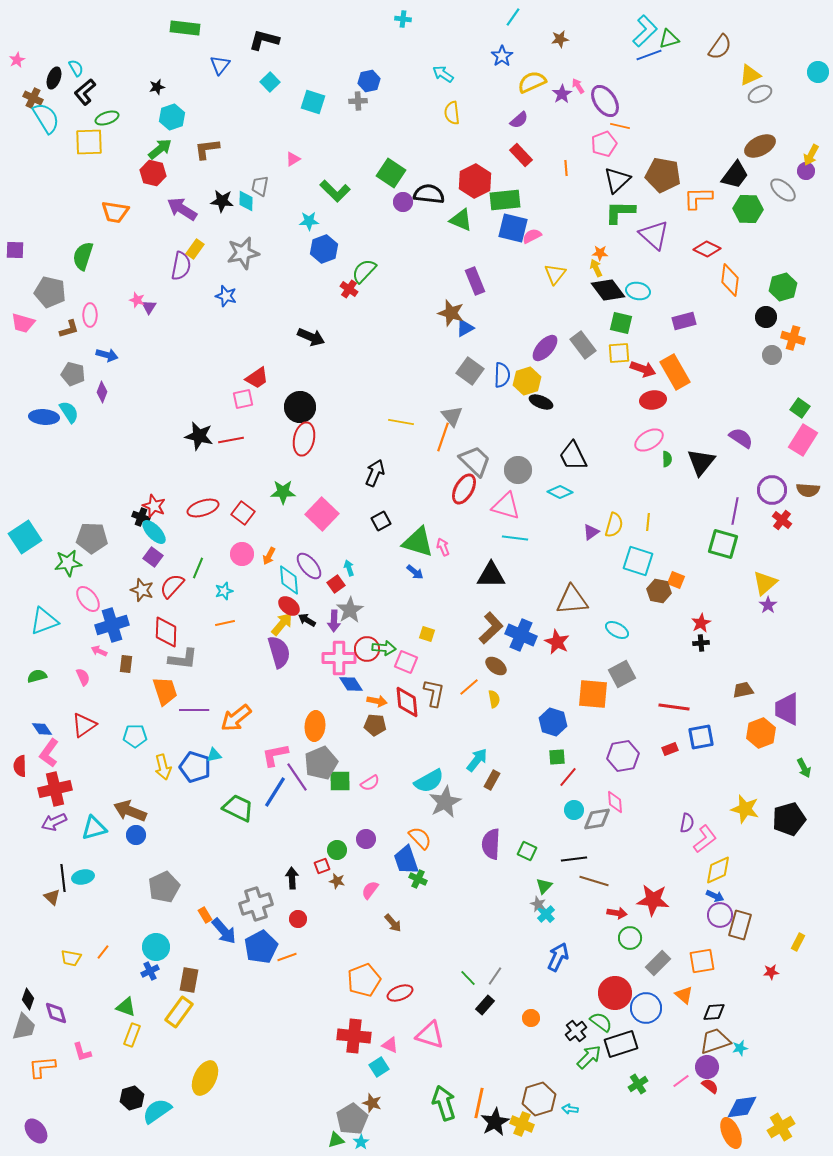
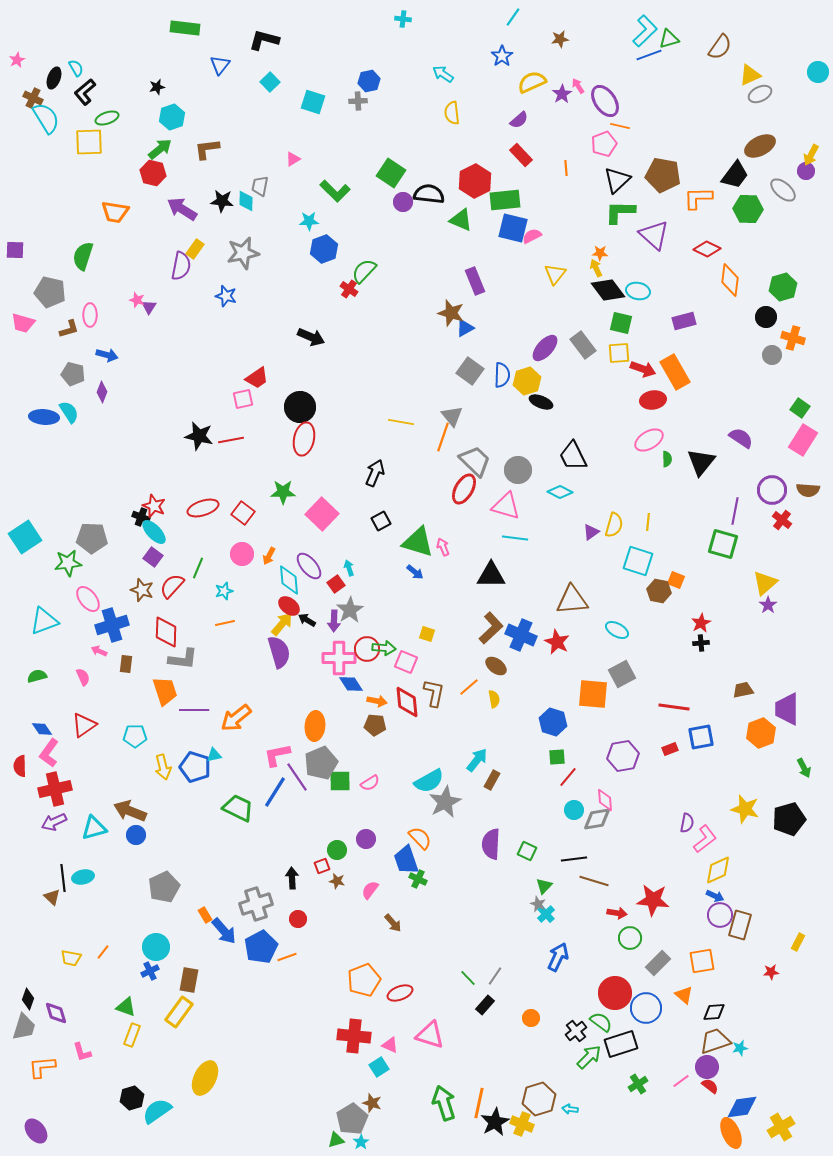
pink L-shape at (275, 755): moved 2 px right
pink diamond at (615, 802): moved 10 px left, 2 px up
